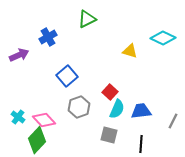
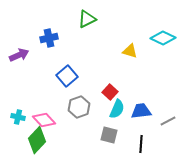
blue cross: moved 1 px right, 1 px down; rotated 18 degrees clockwise
cyan cross: rotated 24 degrees counterclockwise
gray line: moved 5 px left; rotated 35 degrees clockwise
